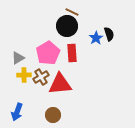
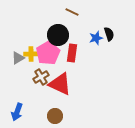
black circle: moved 9 px left, 9 px down
blue star: rotated 16 degrees clockwise
red rectangle: rotated 12 degrees clockwise
yellow cross: moved 7 px right, 21 px up
red triangle: rotated 30 degrees clockwise
brown circle: moved 2 px right, 1 px down
